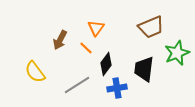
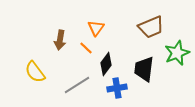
brown arrow: rotated 18 degrees counterclockwise
